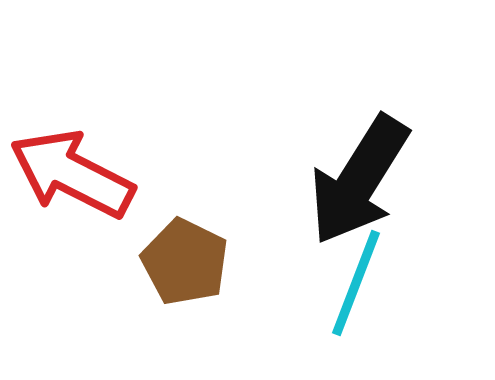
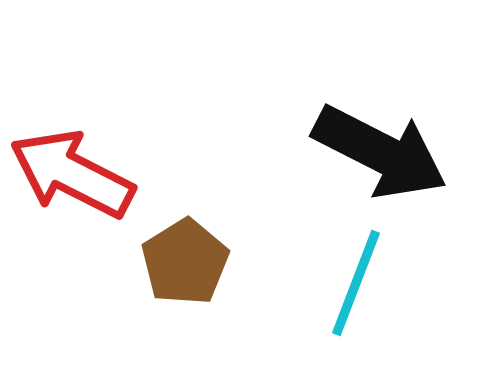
black arrow: moved 21 px right, 28 px up; rotated 95 degrees counterclockwise
brown pentagon: rotated 14 degrees clockwise
